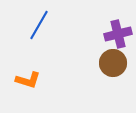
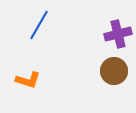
brown circle: moved 1 px right, 8 px down
